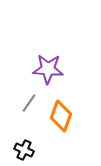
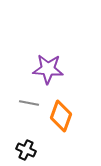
gray line: rotated 66 degrees clockwise
black cross: moved 2 px right
